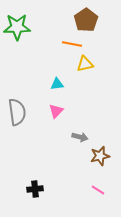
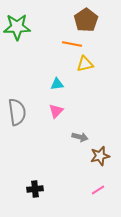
pink line: rotated 64 degrees counterclockwise
